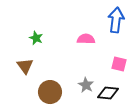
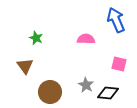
blue arrow: rotated 30 degrees counterclockwise
